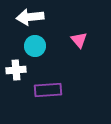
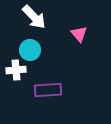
white arrow: moved 4 px right; rotated 128 degrees counterclockwise
pink triangle: moved 6 px up
cyan circle: moved 5 px left, 4 px down
